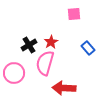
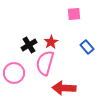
blue rectangle: moved 1 px left, 1 px up
